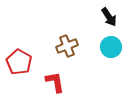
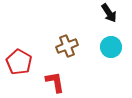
black arrow: moved 4 px up
